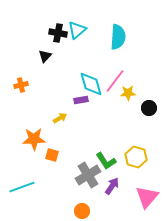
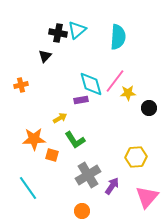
yellow hexagon: rotated 20 degrees counterclockwise
green L-shape: moved 31 px left, 21 px up
cyan line: moved 6 px right, 1 px down; rotated 75 degrees clockwise
